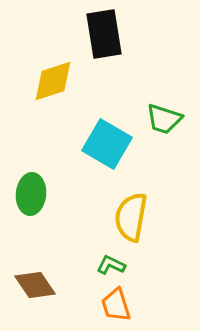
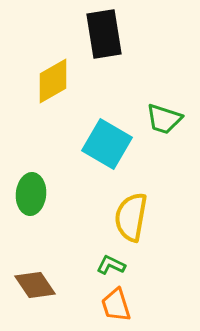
yellow diamond: rotated 12 degrees counterclockwise
